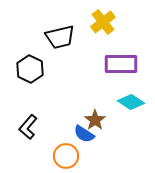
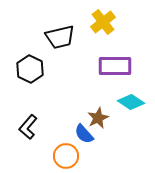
purple rectangle: moved 6 px left, 2 px down
brown star: moved 3 px right, 2 px up; rotated 10 degrees clockwise
blue semicircle: rotated 15 degrees clockwise
